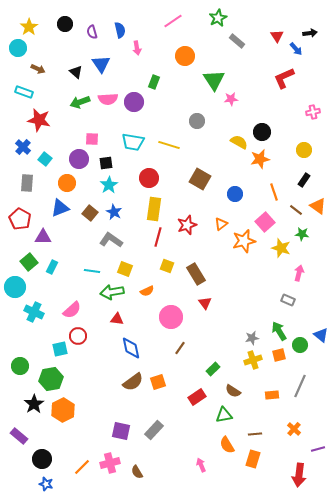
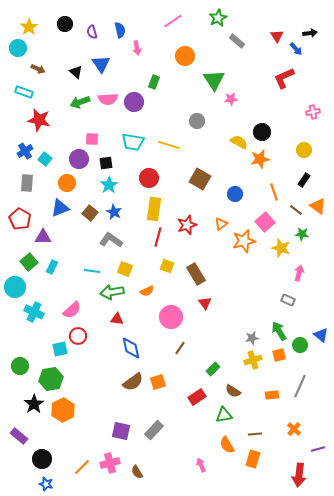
blue cross at (23, 147): moved 2 px right, 4 px down; rotated 14 degrees clockwise
